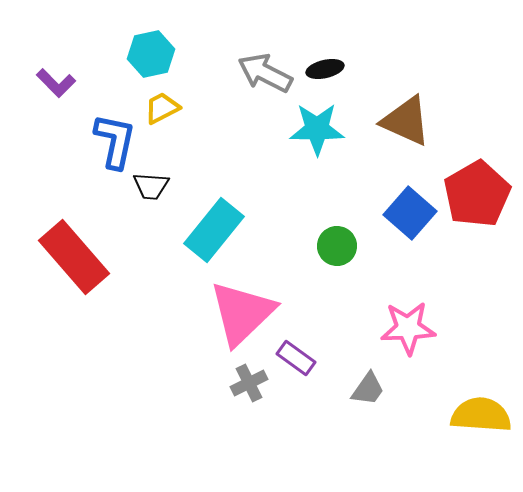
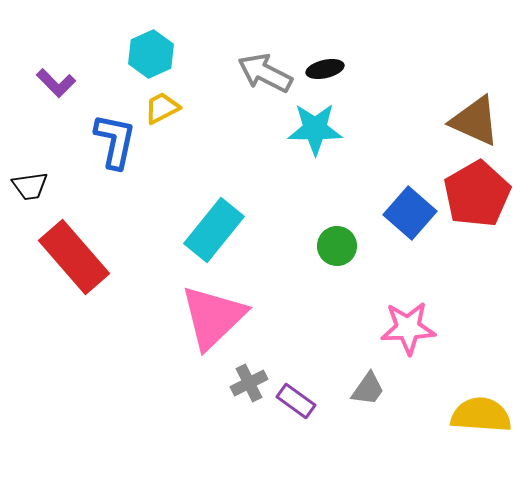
cyan hexagon: rotated 12 degrees counterclockwise
brown triangle: moved 69 px right
cyan star: moved 2 px left
black trapezoid: moved 121 px left; rotated 12 degrees counterclockwise
pink triangle: moved 29 px left, 4 px down
purple rectangle: moved 43 px down
